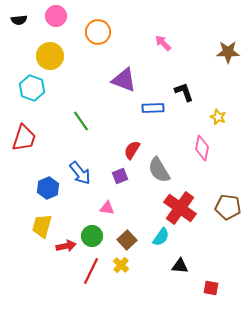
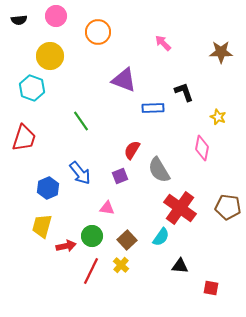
brown star: moved 7 px left
